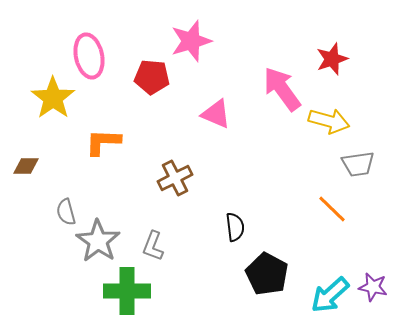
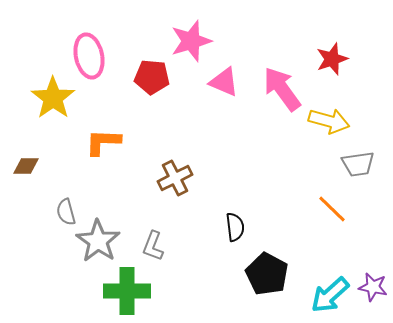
pink triangle: moved 8 px right, 32 px up
